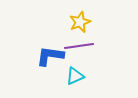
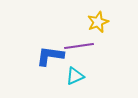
yellow star: moved 18 px right
